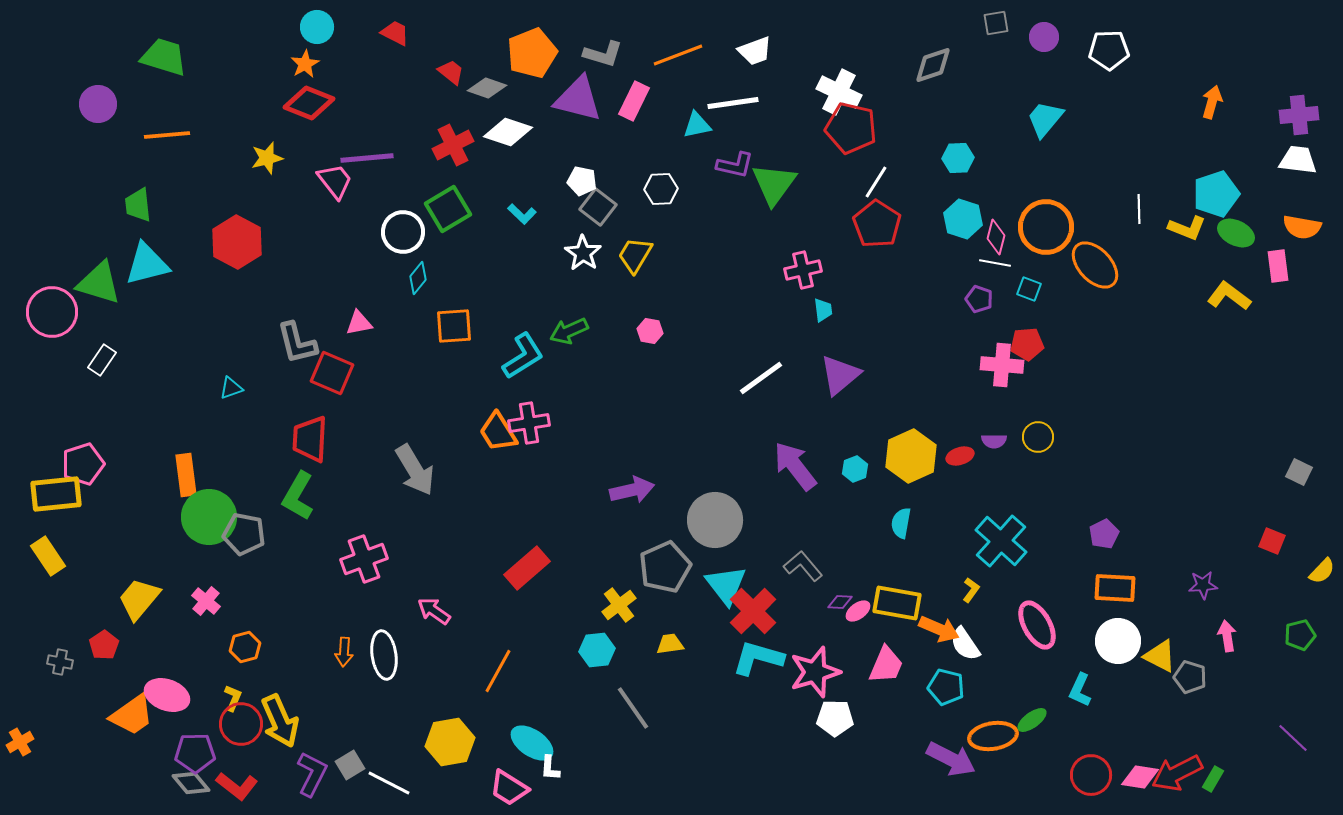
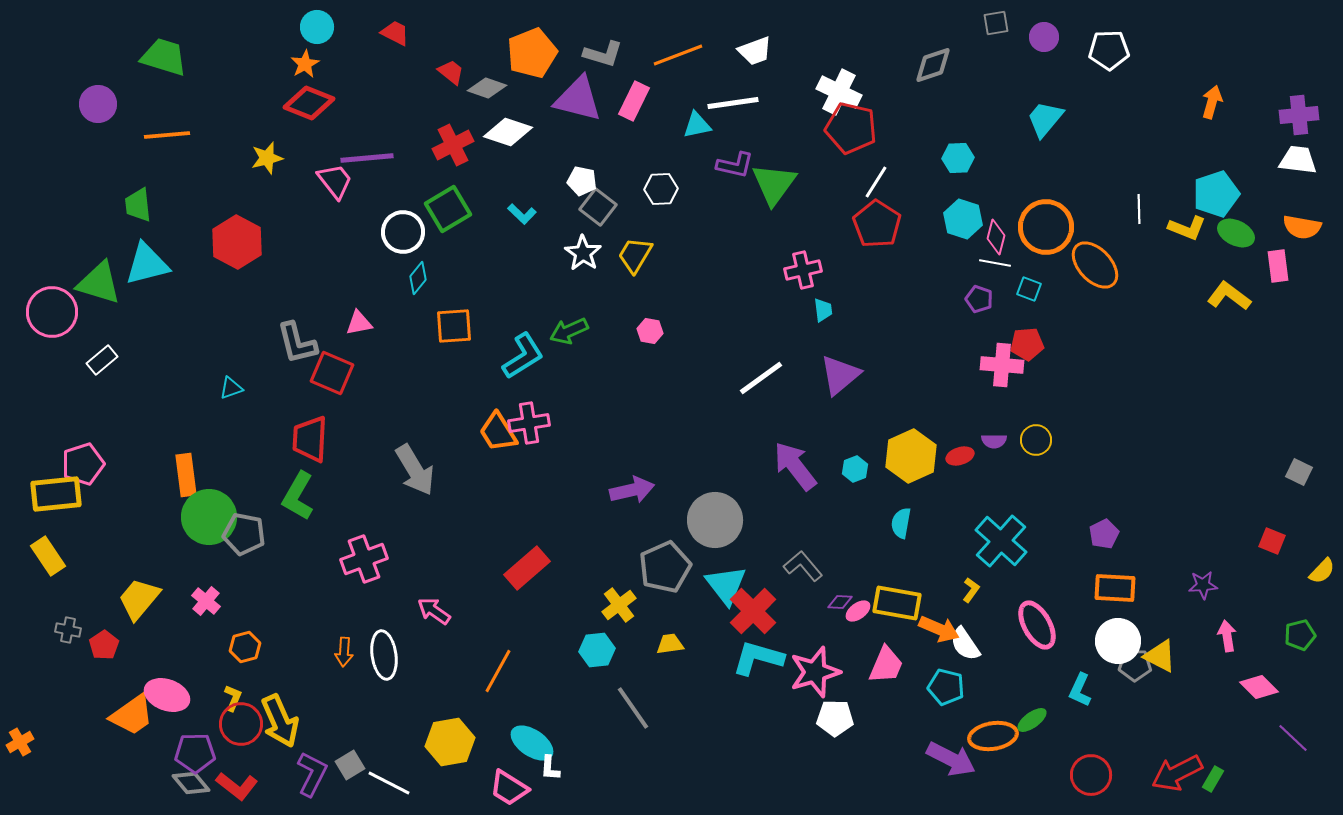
white rectangle at (102, 360): rotated 16 degrees clockwise
yellow circle at (1038, 437): moved 2 px left, 3 px down
gray cross at (60, 662): moved 8 px right, 32 px up
gray pentagon at (1190, 677): moved 55 px left, 12 px up; rotated 16 degrees counterclockwise
pink diamond at (1140, 777): moved 119 px right, 90 px up; rotated 36 degrees clockwise
